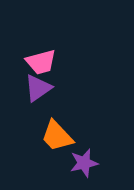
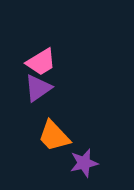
pink trapezoid: rotated 16 degrees counterclockwise
orange trapezoid: moved 3 px left
